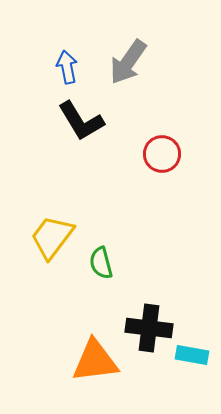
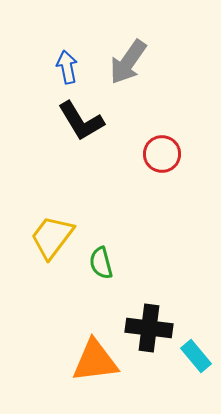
cyan rectangle: moved 4 px right, 1 px down; rotated 40 degrees clockwise
